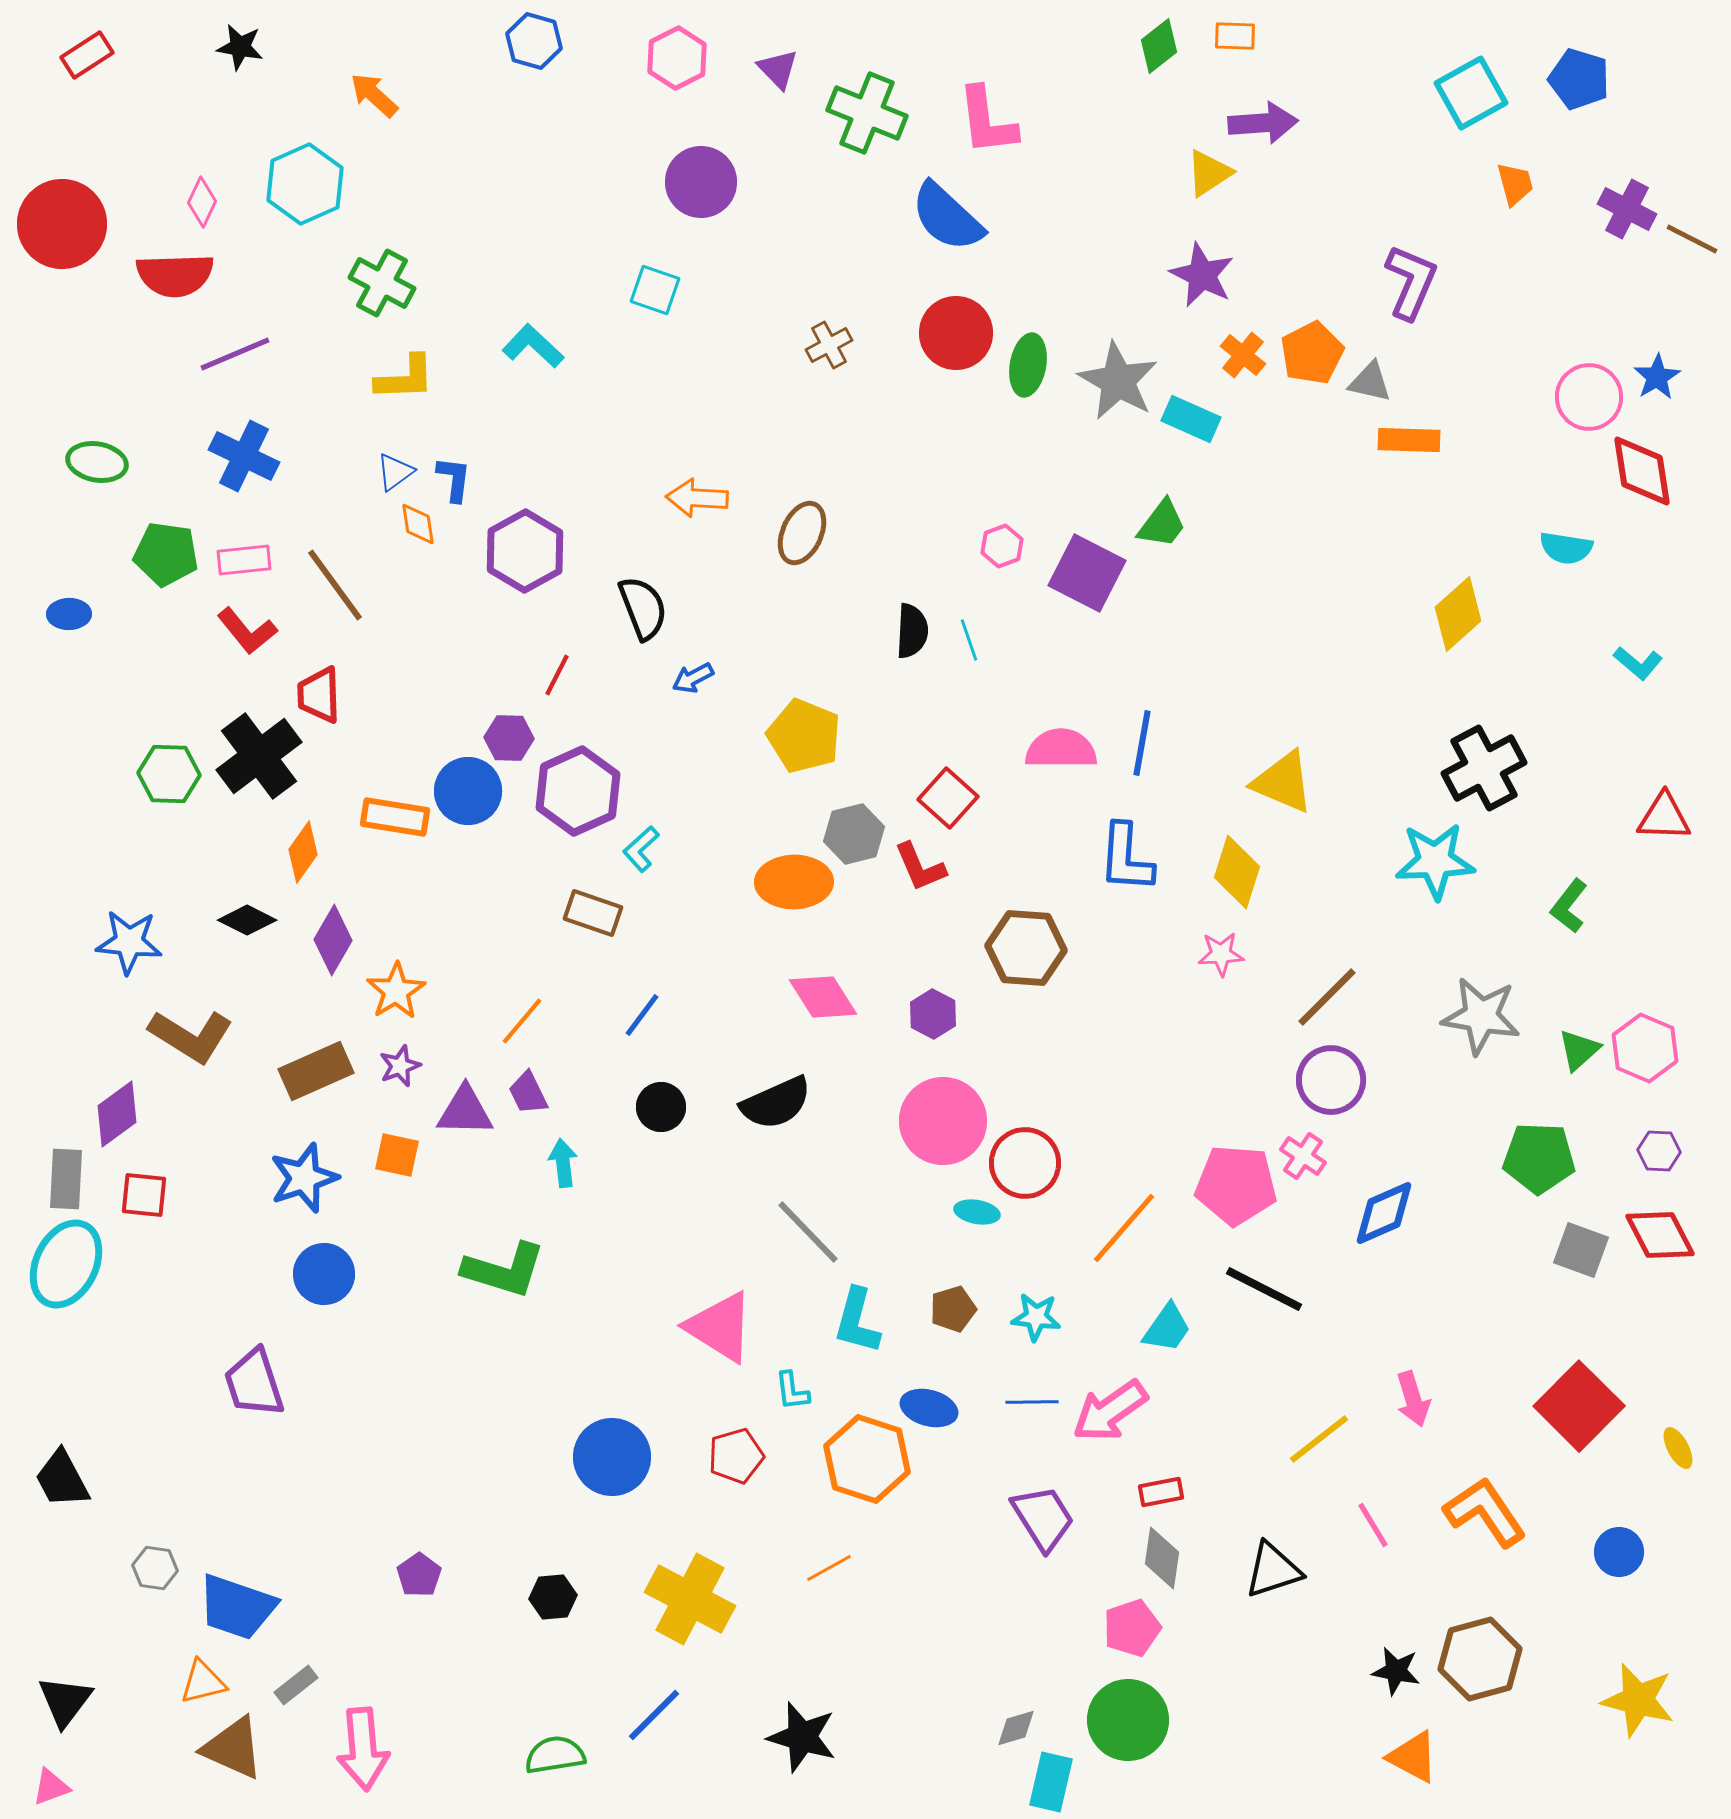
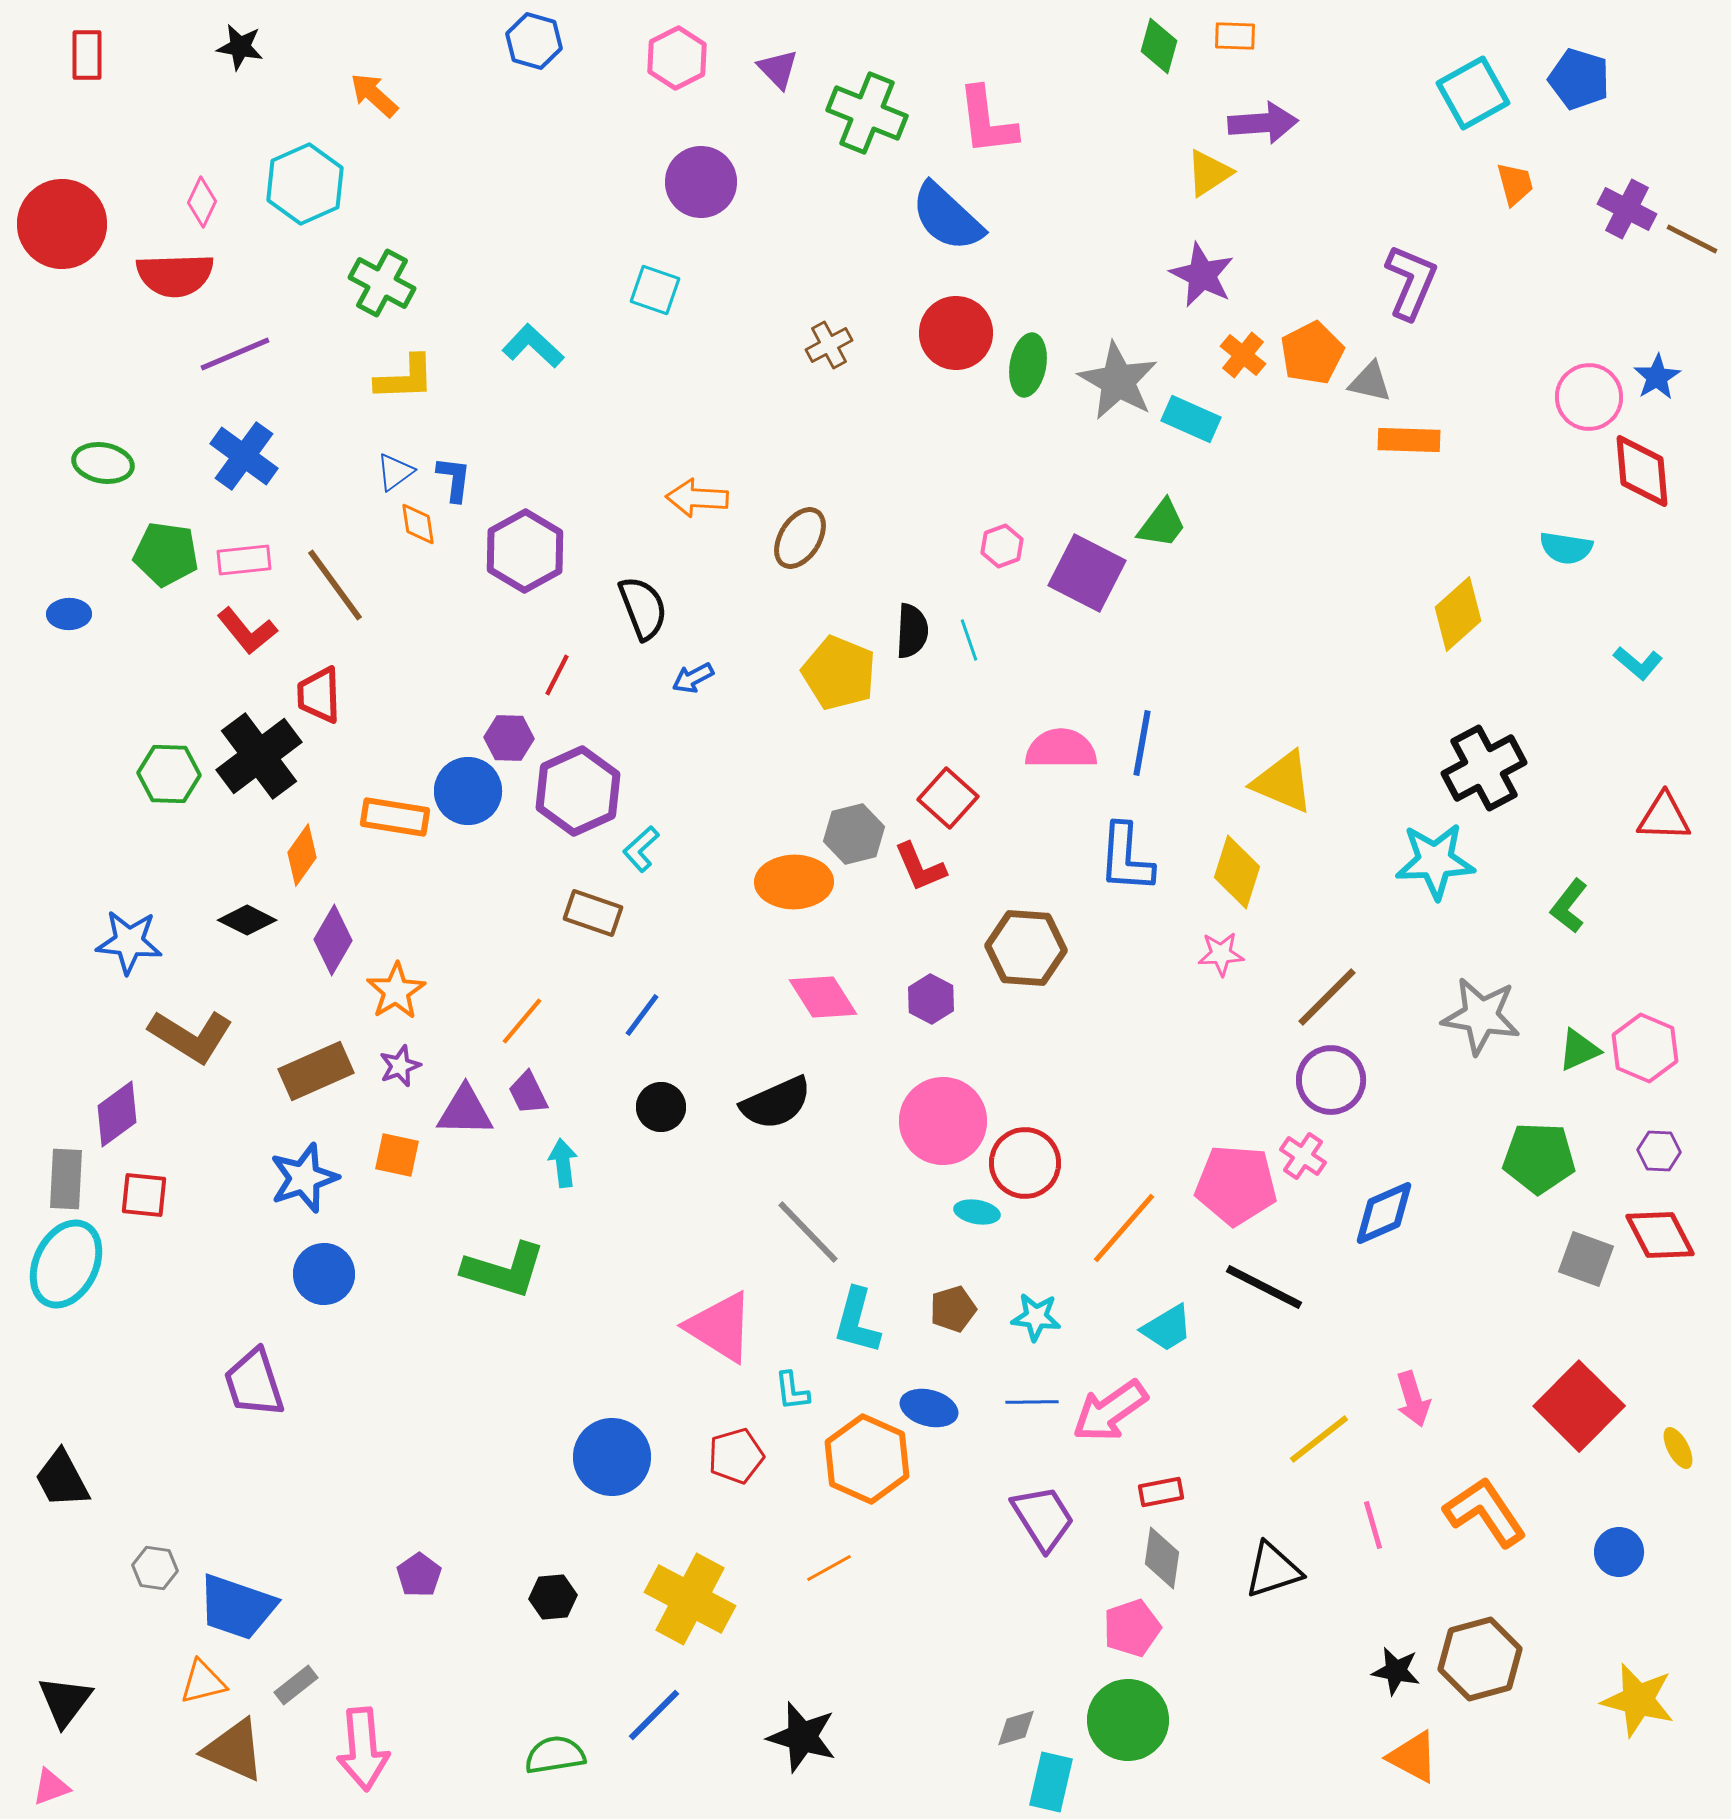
green diamond at (1159, 46): rotated 36 degrees counterclockwise
red rectangle at (87, 55): rotated 57 degrees counterclockwise
cyan square at (1471, 93): moved 2 px right
blue cross at (244, 456): rotated 10 degrees clockwise
green ellipse at (97, 462): moved 6 px right, 1 px down
red diamond at (1642, 471): rotated 4 degrees clockwise
brown ellipse at (802, 533): moved 2 px left, 5 px down; rotated 8 degrees clockwise
yellow pentagon at (804, 736): moved 35 px right, 63 px up
orange diamond at (303, 852): moved 1 px left, 3 px down
purple hexagon at (933, 1014): moved 2 px left, 15 px up
green triangle at (1579, 1050): rotated 18 degrees clockwise
gray square at (1581, 1250): moved 5 px right, 9 px down
black line at (1264, 1289): moved 2 px up
cyan trapezoid at (1167, 1328): rotated 24 degrees clockwise
orange hexagon at (867, 1459): rotated 6 degrees clockwise
pink line at (1373, 1525): rotated 15 degrees clockwise
brown triangle at (233, 1748): moved 1 px right, 2 px down
